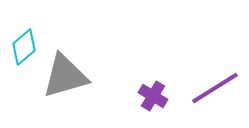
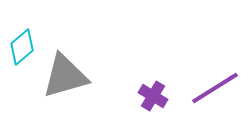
cyan diamond: moved 2 px left
